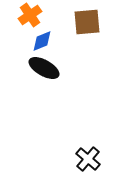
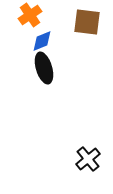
brown square: rotated 12 degrees clockwise
black ellipse: rotated 44 degrees clockwise
black cross: rotated 10 degrees clockwise
